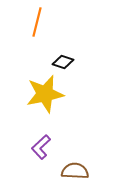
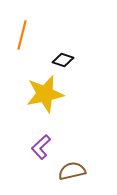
orange line: moved 15 px left, 13 px down
black diamond: moved 2 px up
brown semicircle: moved 3 px left; rotated 16 degrees counterclockwise
